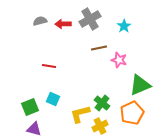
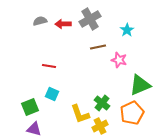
cyan star: moved 3 px right, 4 px down
brown line: moved 1 px left, 1 px up
cyan square: moved 1 px left, 5 px up
yellow L-shape: rotated 95 degrees counterclockwise
